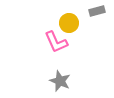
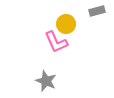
yellow circle: moved 3 px left, 1 px down
gray star: moved 14 px left
